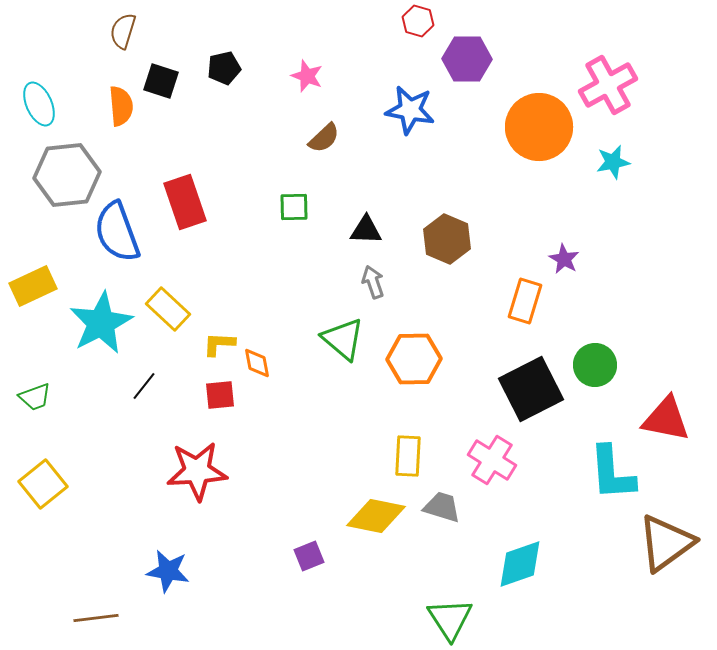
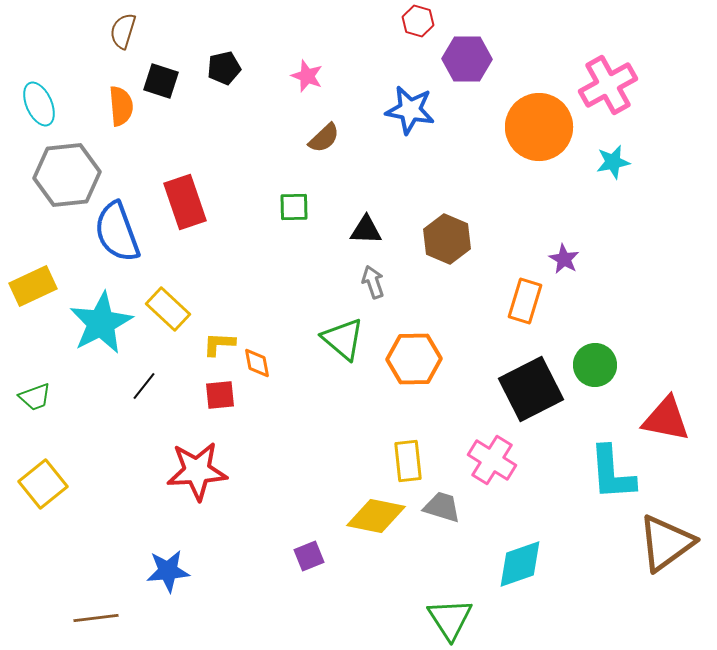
yellow rectangle at (408, 456): moved 5 px down; rotated 9 degrees counterclockwise
blue star at (168, 571): rotated 15 degrees counterclockwise
